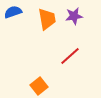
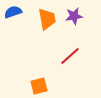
orange square: rotated 24 degrees clockwise
